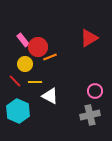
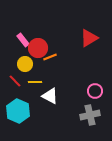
red circle: moved 1 px down
